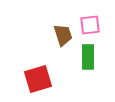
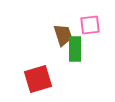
green rectangle: moved 13 px left, 8 px up
